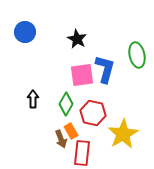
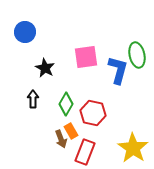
black star: moved 32 px left, 29 px down
blue L-shape: moved 13 px right, 1 px down
pink square: moved 4 px right, 18 px up
yellow star: moved 10 px right, 14 px down; rotated 8 degrees counterclockwise
red rectangle: moved 3 px right, 1 px up; rotated 15 degrees clockwise
